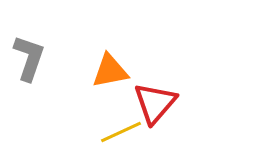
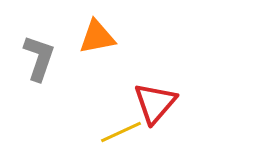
gray L-shape: moved 10 px right
orange triangle: moved 13 px left, 34 px up
